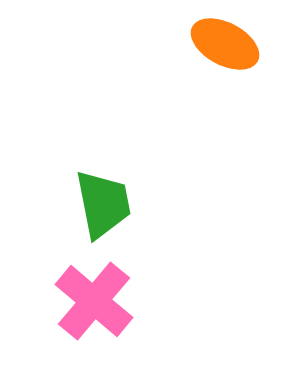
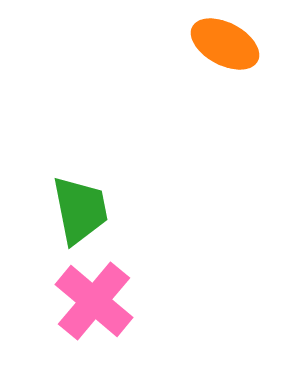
green trapezoid: moved 23 px left, 6 px down
